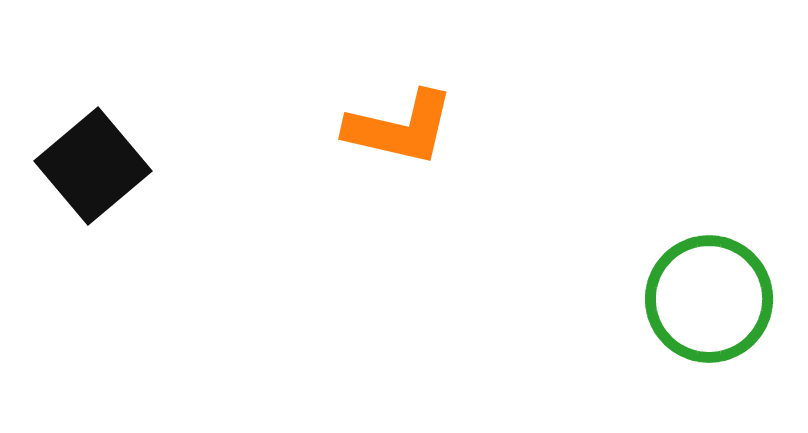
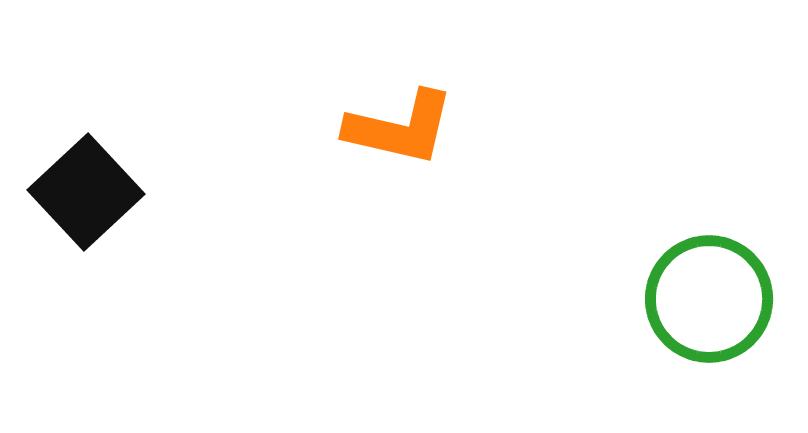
black square: moved 7 px left, 26 px down; rotated 3 degrees counterclockwise
